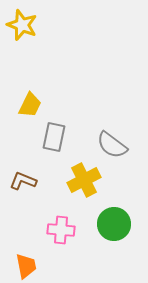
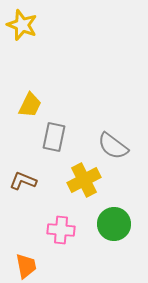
gray semicircle: moved 1 px right, 1 px down
